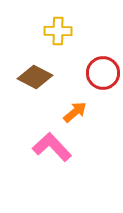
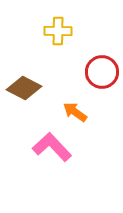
red circle: moved 1 px left, 1 px up
brown diamond: moved 11 px left, 11 px down
orange arrow: rotated 105 degrees counterclockwise
